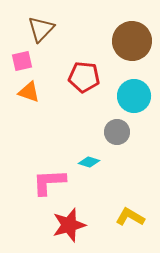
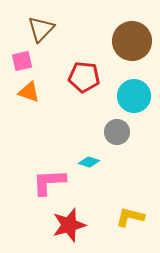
yellow L-shape: rotated 16 degrees counterclockwise
